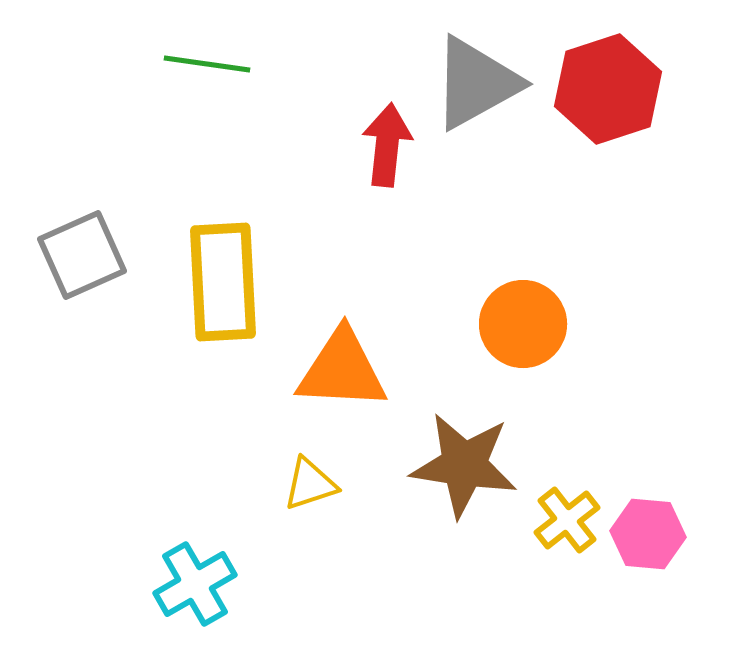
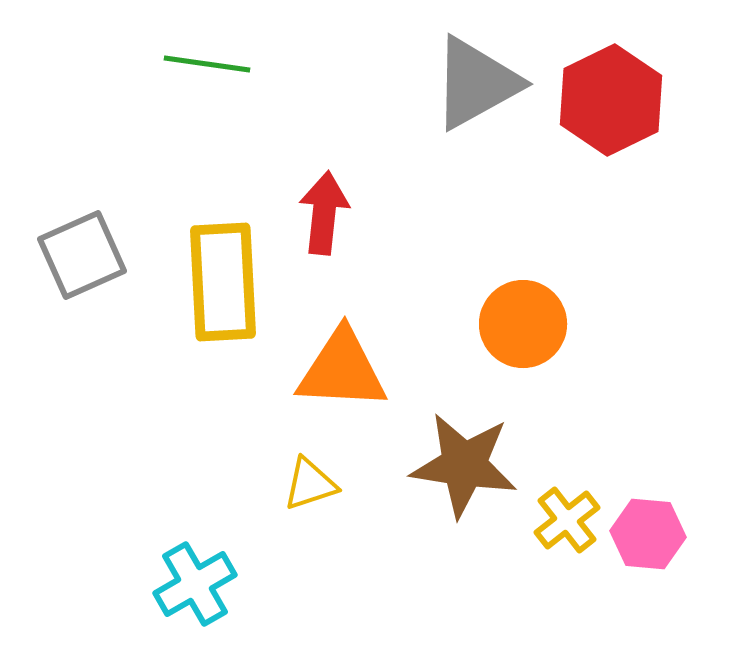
red hexagon: moved 3 px right, 11 px down; rotated 8 degrees counterclockwise
red arrow: moved 63 px left, 68 px down
